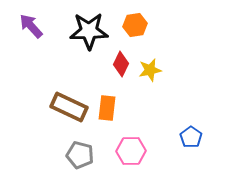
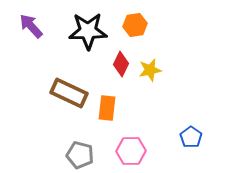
black star: moved 1 px left
brown rectangle: moved 14 px up
